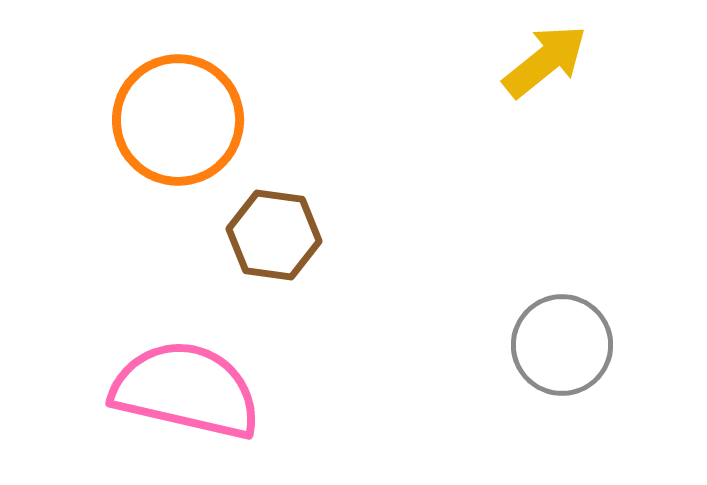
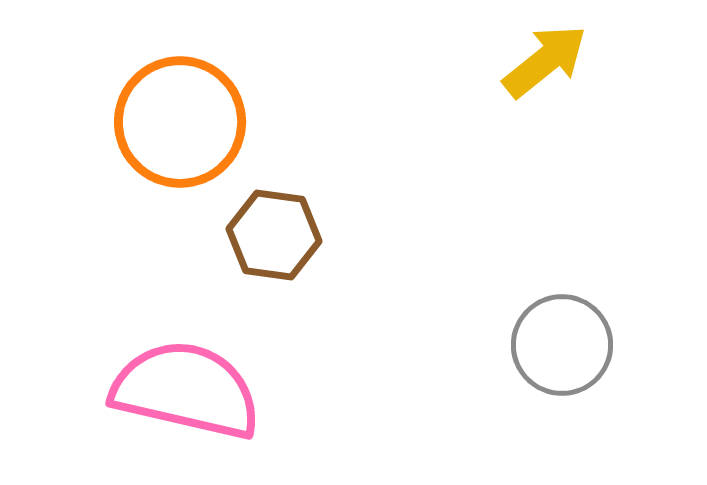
orange circle: moved 2 px right, 2 px down
